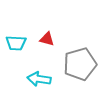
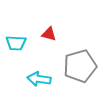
red triangle: moved 2 px right, 5 px up
gray pentagon: moved 2 px down
